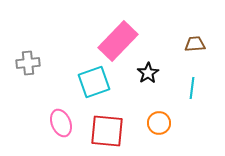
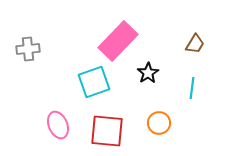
brown trapezoid: rotated 125 degrees clockwise
gray cross: moved 14 px up
pink ellipse: moved 3 px left, 2 px down
